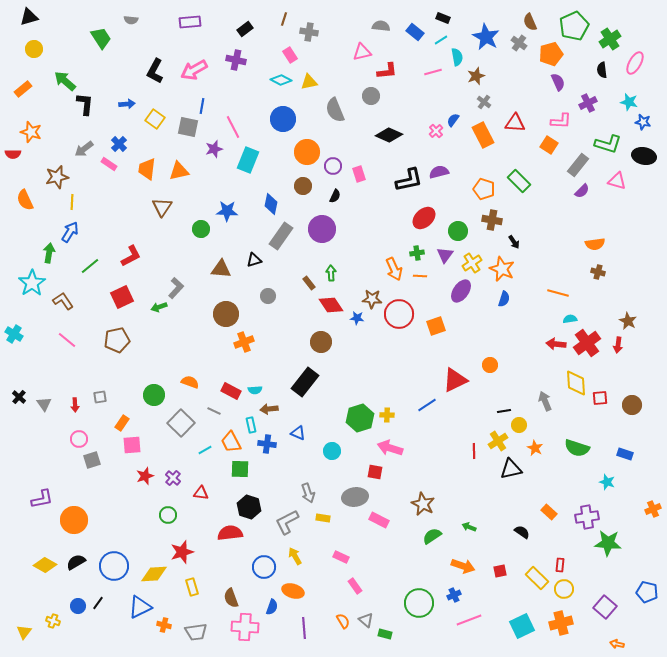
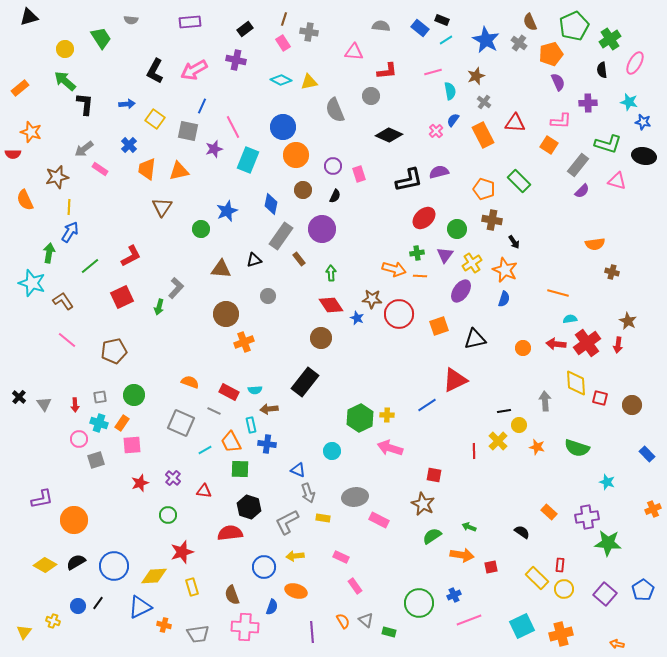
black rectangle at (443, 18): moved 1 px left, 2 px down
blue rectangle at (415, 32): moved 5 px right, 4 px up
blue star at (486, 37): moved 3 px down
cyan line at (441, 40): moved 5 px right
yellow circle at (34, 49): moved 31 px right
pink triangle at (362, 52): moved 8 px left; rotated 18 degrees clockwise
pink rectangle at (290, 55): moved 7 px left, 12 px up
cyan semicircle at (457, 57): moved 7 px left, 34 px down
orange rectangle at (23, 89): moved 3 px left, 1 px up
purple cross at (588, 103): rotated 24 degrees clockwise
blue line at (202, 106): rotated 14 degrees clockwise
blue circle at (283, 119): moved 8 px down
gray square at (188, 127): moved 4 px down
blue cross at (119, 144): moved 10 px right, 1 px down
orange circle at (307, 152): moved 11 px left, 3 px down
pink rectangle at (109, 164): moved 9 px left, 5 px down
brown circle at (303, 186): moved 4 px down
yellow line at (72, 202): moved 3 px left, 5 px down
blue star at (227, 211): rotated 25 degrees counterclockwise
green circle at (458, 231): moved 1 px left, 2 px up
orange arrow at (394, 269): rotated 50 degrees counterclockwise
orange star at (502, 269): moved 3 px right, 1 px down
brown cross at (598, 272): moved 14 px right
cyan star at (32, 283): rotated 20 degrees counterclockwise
brown rectangle at (309, 283): moved 10 px left, 24 px up
green arrow at (159, 307): rotated 56 degrees counterclockwise
blue star at (357, 318): rotated 16 degrees clockwise
orange square at (436, 326): moved 3 px right
cyan cross at (14, 334): moved 85 px right, 89 px down; rotated 12 degrees counterclockwise
brown pentagon at (117, 340): moved 3 px left, 11 px down
brown circle at (321, 342): moved 4 px up
orange circle at (490, 365): moved 33 px right, 17 px up
red rectangle at (231, 391): moved 2 px left, 1 px down
green circle at (154, 395): moved 20 px left
red square at (600, 398): rotated 21 degrees clockwise
gray arrow at (545, 401): rotated 18 degrees clockwise
green hexagon at (360, 418): rotated 8 degrees counterclockwise
gray square at (181, 423): rotated 20 degrees counterclockwise
blue triangle at (298, 433): moved 37 px down
yellow cross at (498, 441): rotated 12 degrees counterclockwise
orange star at (535, 448): moved 2 px right, 1 px up; rotated 14 degrees counterclockwise
blue rectangle at (625, 454): moved 22 px right; rotated 28 degrees clockwise
gray square at (92, 460): moved 4 px right
black triangle at (511, 469): moved 36 px left, 130 px up
red square at (375, 472): moved 59 px right, 3 px down
red star at (145, 476): moved 5 px left, 7 px down
red triangle at (201, 493): moved 3 px right, 2 px up
yellow arrow at (295, 556): rotated 66 degrees counterclockwise
orange arrow at (463, 566): moved 1 px left, 11 px up; rotated 10 degrees counterclockwise
red square at (500, 571): moved 9 px left, 4 px up
yellow diamond at (154, 574): moved 2 px down
orange ellipse at (293, 591): moved 3 px right
blue pentagon at (647, 592): moved 4 px left, 2 px up; rotated 25 degrees clockwise
brown semicircle at (231, 598): moved 1 px right, 3 px up
purple square at (605, 607): moved 13 px up
orange cross at (561, 623): moved 11 px down
purple line at (304, 628): moved 8 px right, 4 px down
gray trapezoid at (196, 632): moved 2 px right, 2 px down
green rectangle at (385, 634): moved 4 px right, 2 px up
